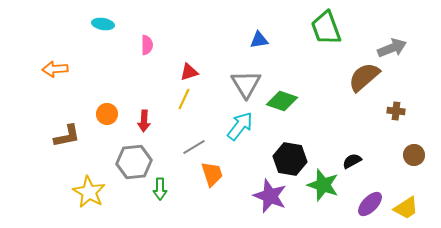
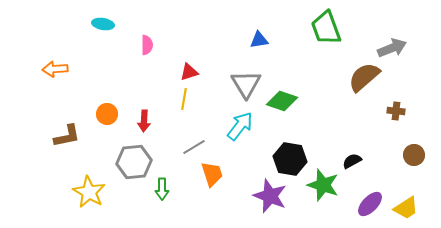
yellow line: rotated 15 degrees counterclockwise
green arrow: moved 2 px right
